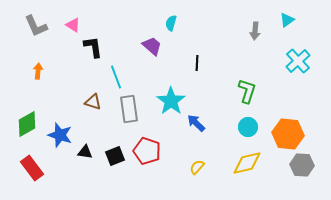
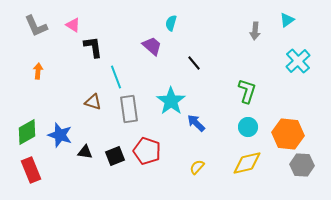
black line: moved 3 px left; rotated 42 degrees counterclockwise
green diamond: moved 8 px down
red rectangle: moved 1 px left, 2 px down; rotated 15 degrees clockwise
